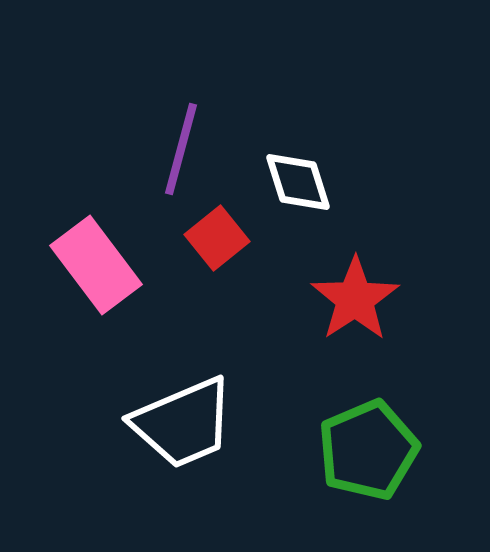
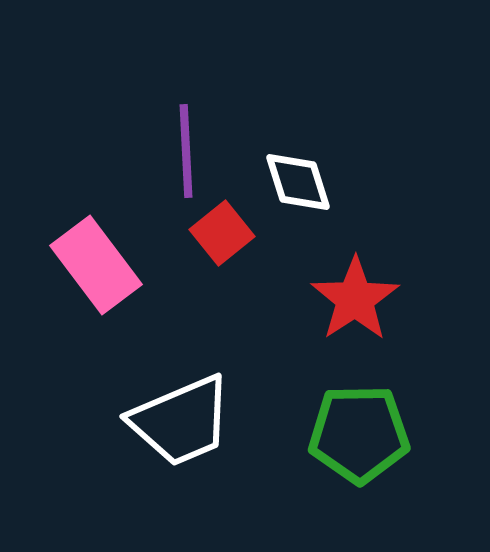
purple line: moved 5 px right, 2 px down; rotated 18 degrees counterclockwise
red square: moved 5 px right, 5 px up
white trapezoid: moved 2 px left, 2 px up
green pentagon: moved 9 px left, 16 px up; rotated 22 degrees clockwise
